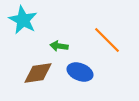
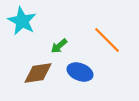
cyan star: moved 1 px left, 1 px down
green arrow: rotated 48 degrees counterclockwise
